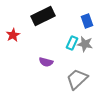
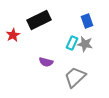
black rectangle: moved 4 px left, 4 px down
gray trapezoid: moved 2 px left, 2 px up
